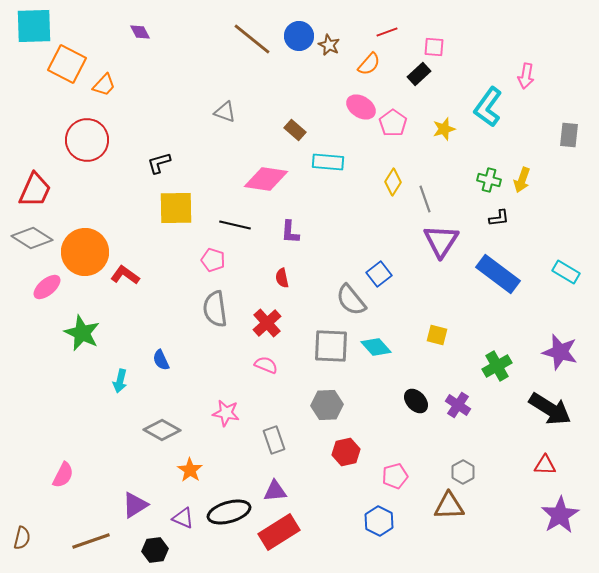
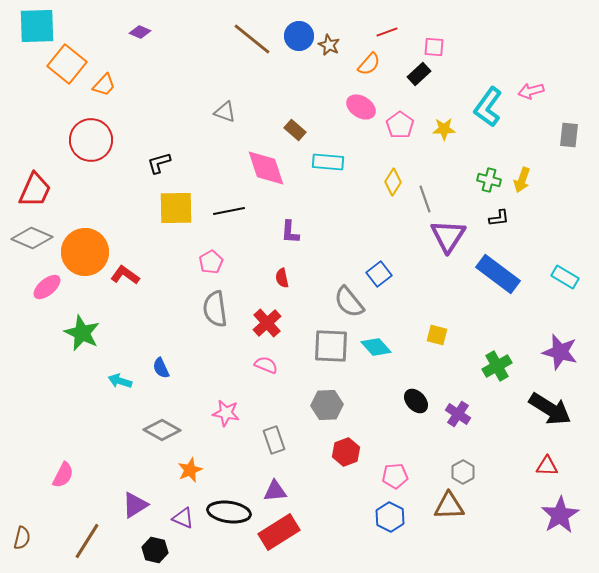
cyan square at (34, 26): moved 3 px right
purple diamond at (140, 32): rotated 40 degrees counterclockwise
orange square at (67, 64): rotated 12 degrees clockwise
pink arrow at (526, 76): moved 5 px right, 15 px down; rotated 65 degrees clockwise
pink pentagon at (393, 123): moved 7 px right, 2 px down
yellow star at (444, 129): rotated 15 degrees clockwise
red circle at (87, 140): moved 4 px right
pink diamond at (266, 179): moved 11 px up; rotated 63 degrees clockwise
black line at (235, 225): moved 6 px left, 14 px up; rotated 24 degrees counterclockwise
gray diamond at (32, 238): rotated 9 degrees counterclockwise
purple triangle at (441, 241): moved 7 px right, 5 px up
pink pentagon at (213, 260): moved 2 px left, 2 px down; rotated 25 degrees clockwise
cyan rectangle at (566, 272): moved 1 px left, 5 px down
gray semicircle at (351, 300): moved 2 px left, 2 px down
blue semicircle at (161, 360): moved 8 px down
cyan arrow at (120, 381): rotated 95 degrees clockwise
purple cross at (458, 405): moved 9 px down
red hexagon at (346, 452): rotated 8 degrees counterclockwise
red triangle at (545, 465): moved 2 px right, 1 px down
orange star at (190, 470): rotated 15 degrees clockwise
pink pentagon at (395, 476): rotated 10 degrees clockwise
black ellipse at (229, 512): rotated 24 degrees clockwise
blue hexagon at (379, 521): moved 11 px right, 4 px up
brown line at (91, 541): moved 4 px left; rotated 39 degrees counterclockwise
black hexagon at (155, 550): rotated 20 degrees clockwise
